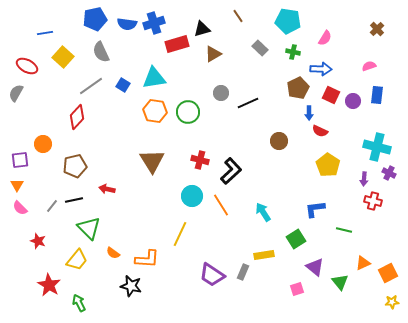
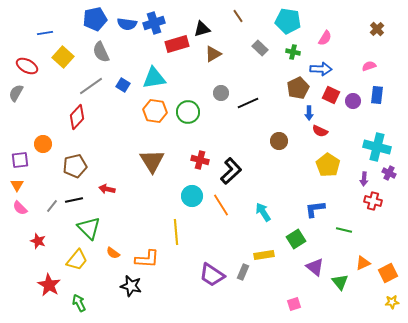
yellow line at (180, 234): moved 4 px left, 2 px up; rotated 30 degrees counterclockwise
pink square at (297, 289): moved 3 px left, 15 px down
